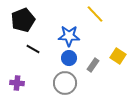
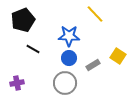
gray rectangle: rotated 24 degrees clockwise
purple cross: rotated 16 degrees counterclockwise
